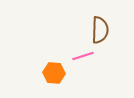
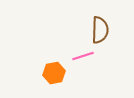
orange hexagon: rotated 15 degrees counterclockwise
